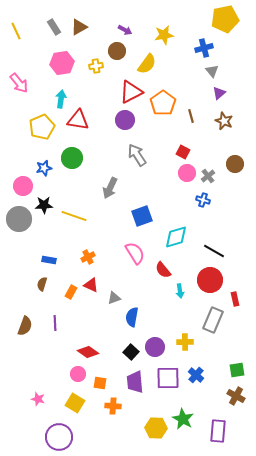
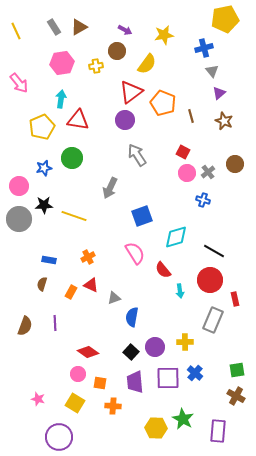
red triangle at (131, 92): rotated 10 degrees counterclockwise
orange pentagon at (163, 103): rotated 15 degrees counterclockwise
gray cross at (208, 176): moved 4 px up
pink circle at (23, 186): moved 4 px left
blue cross at (196, 375): moved 1 px left, 2 px up
